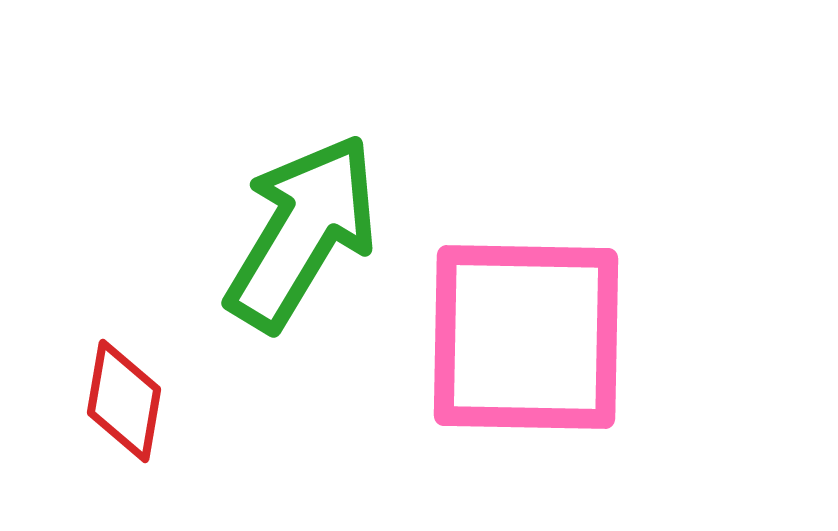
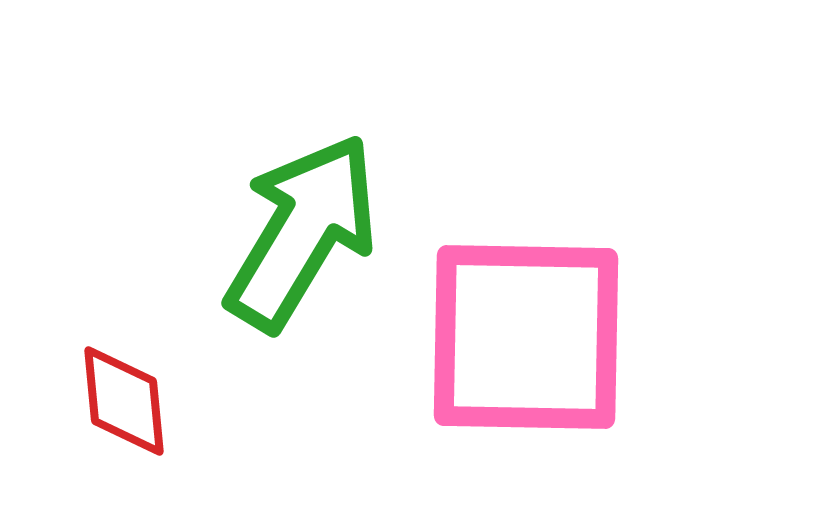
red diamond: rotated 15 degrees counterclockwise
